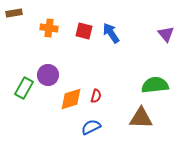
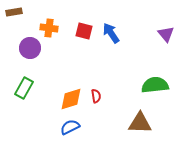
brown rectangle: moved 1 px up
purple circle: moved 18 px left, 27 px up
red semicircle: rotated 24 degrees counterclockwise
brown triangle: moved 1 px left, 5 px down
blue semicircle: moved 21 px left
